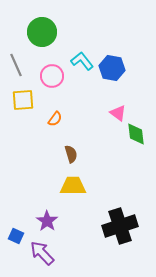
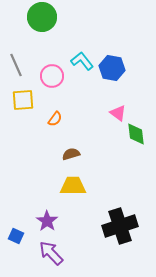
green circle: moved 15 px up
brown semicircle: rotated 90 degrees counterclockwise
purple arrow: moved 9 px right
